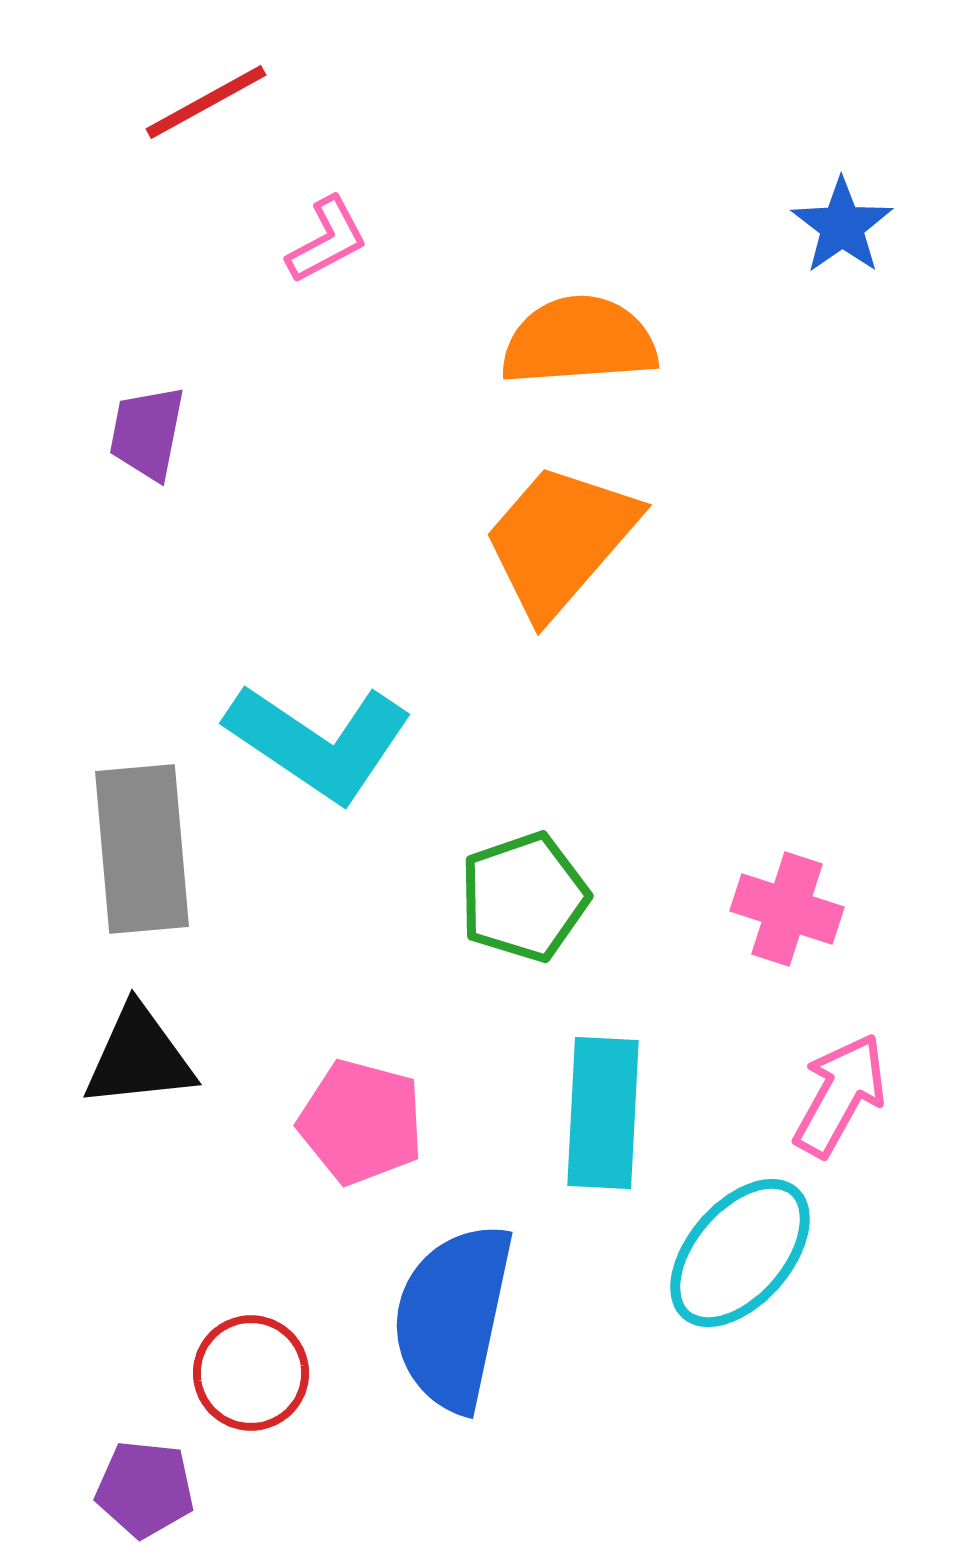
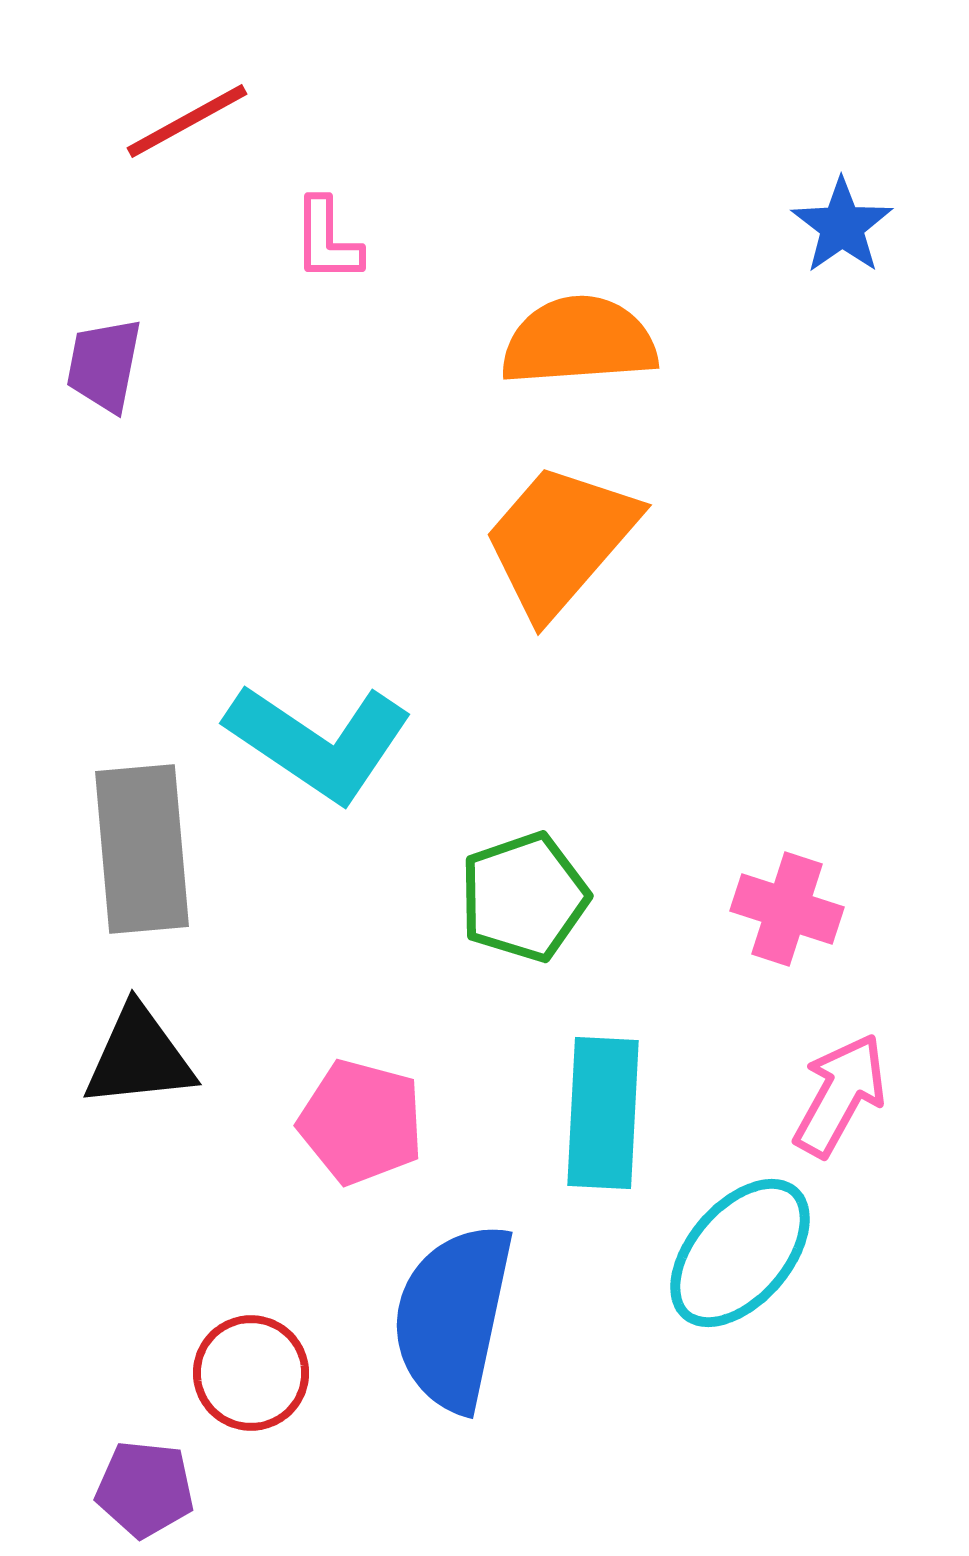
red line: moved 19 px left, 19 px down
pink L-shape: rotated 118 degrees clockwise
purple trapezoid: moved 43 px left, 68 px up
